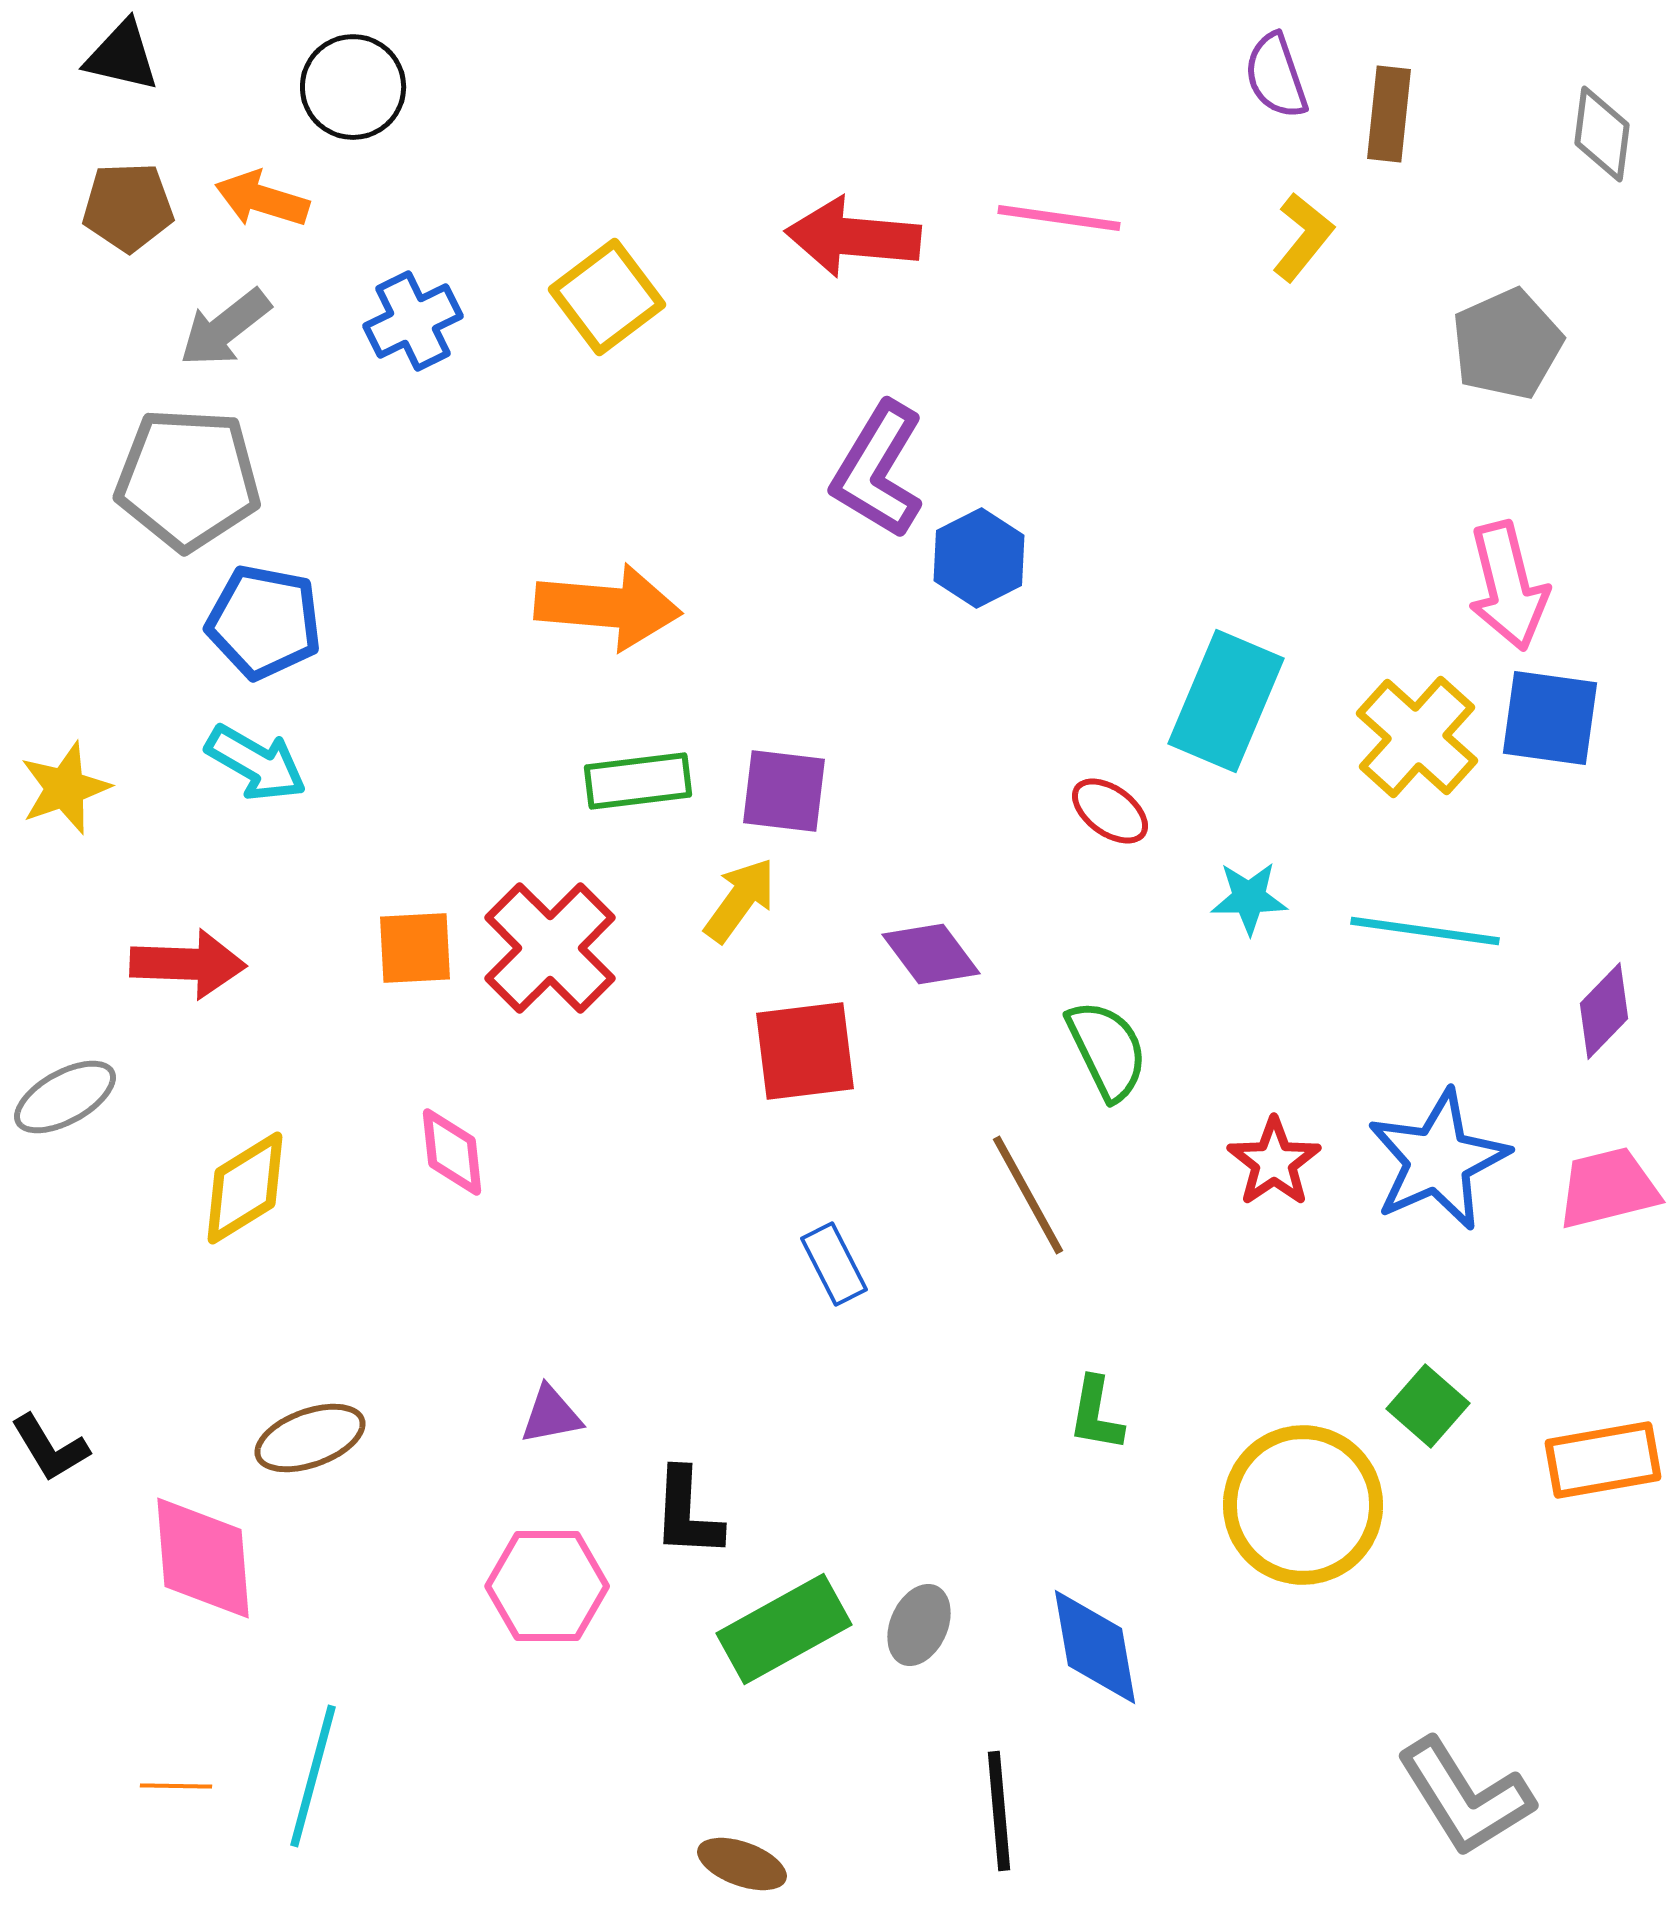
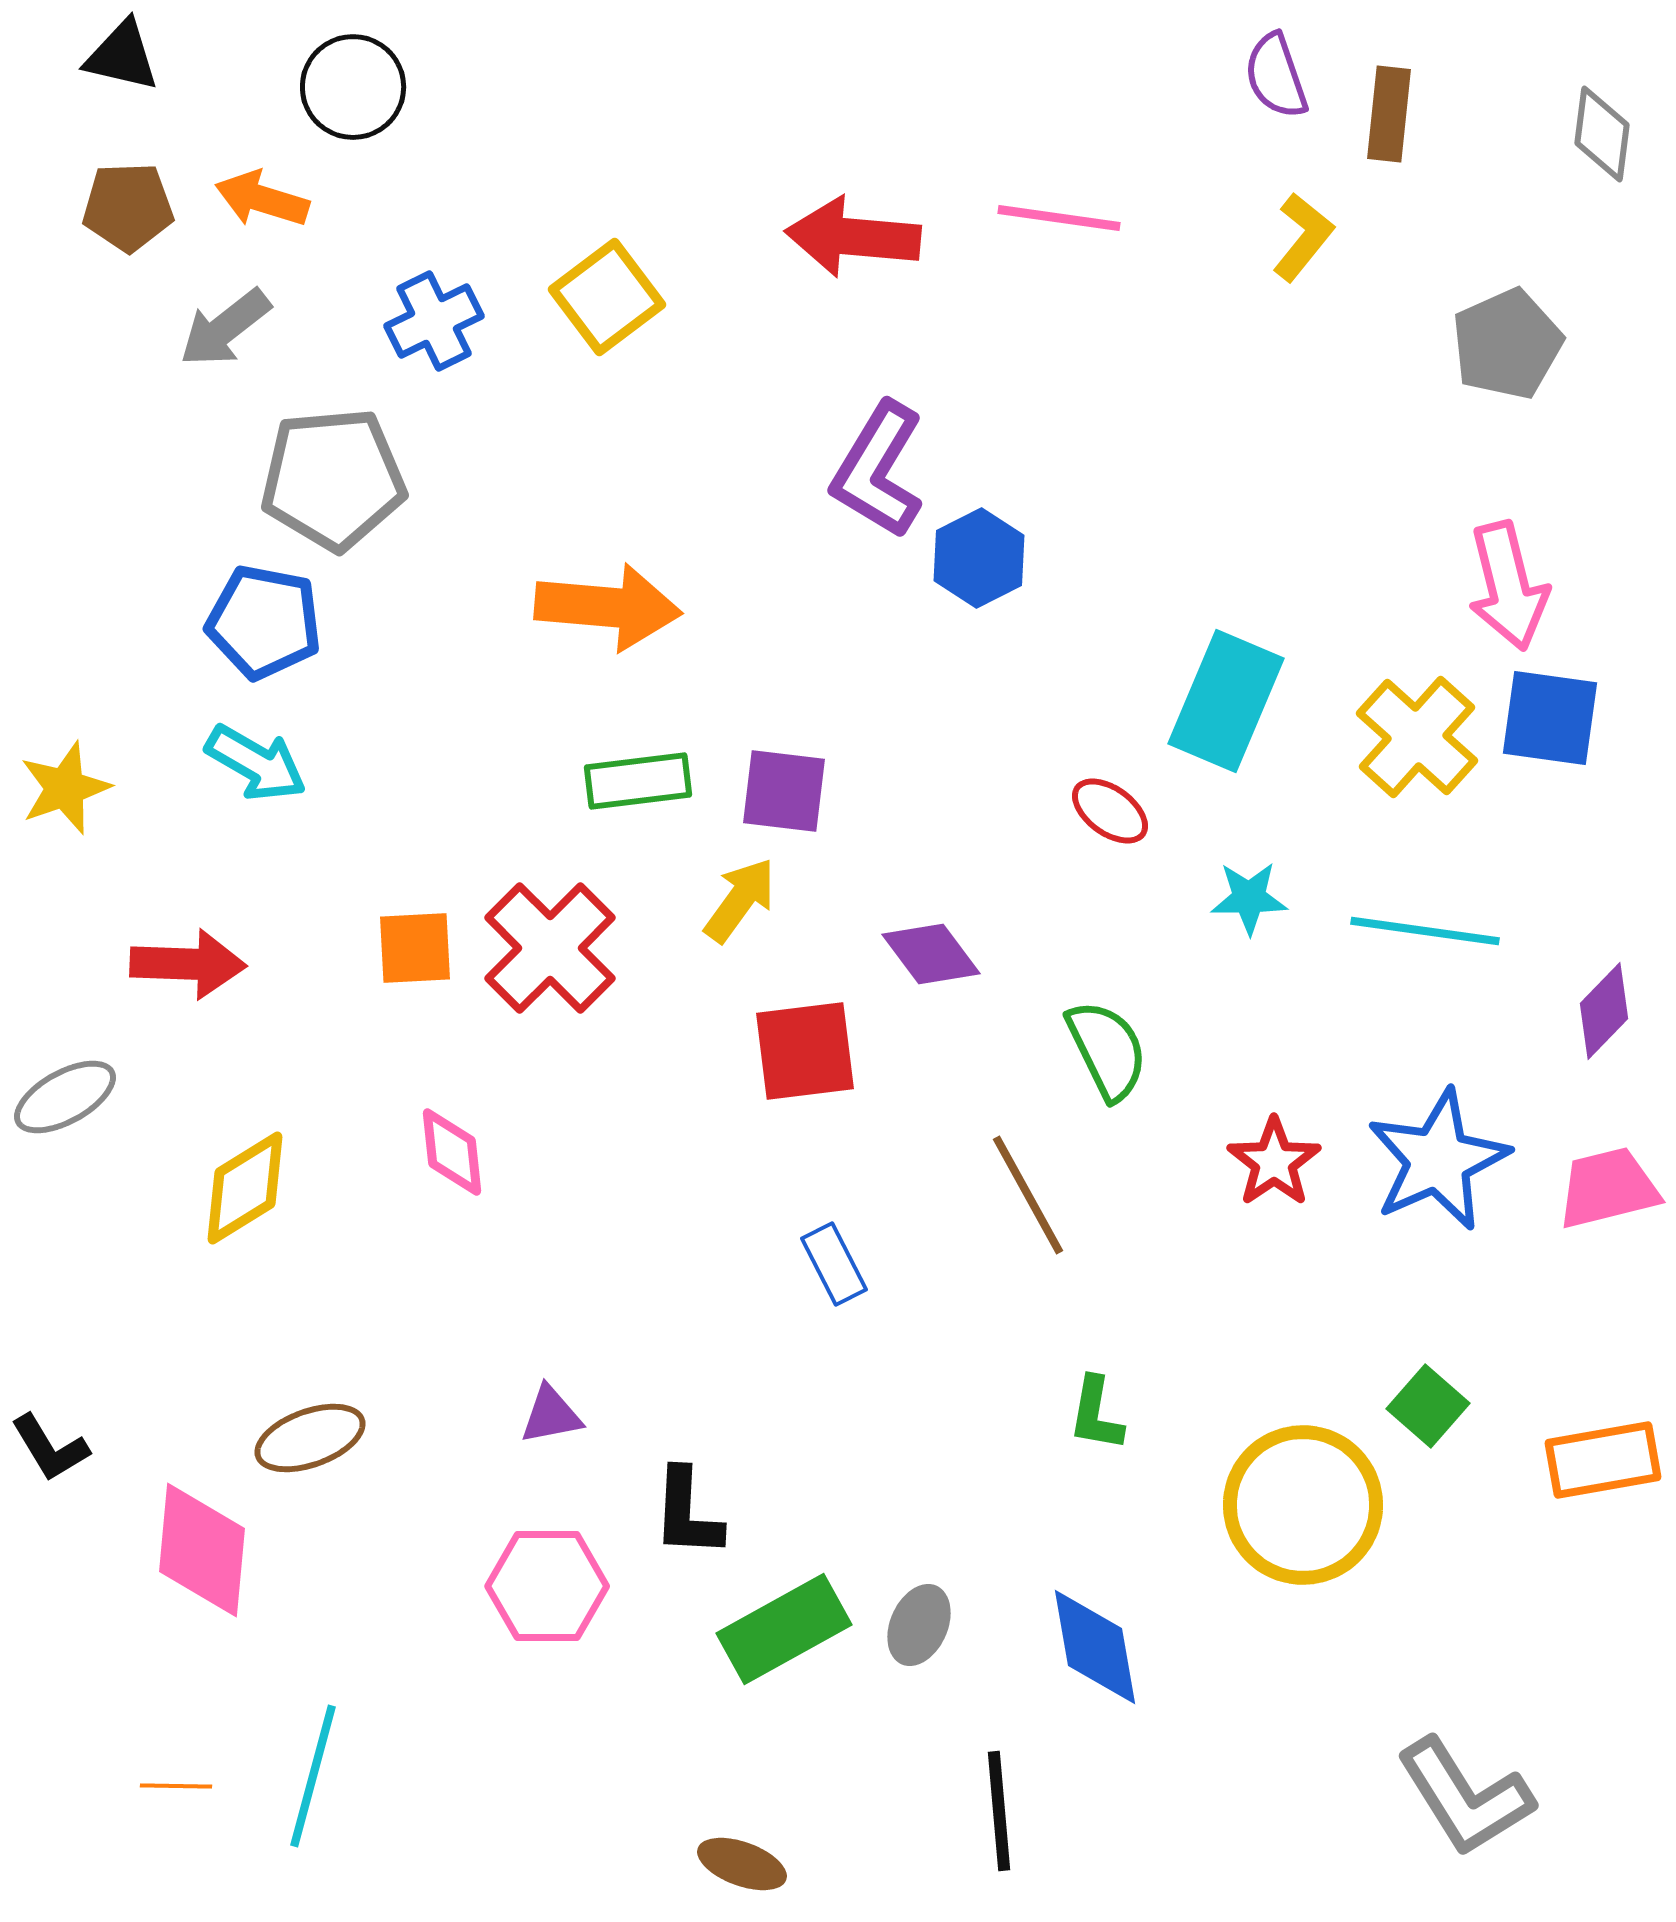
blue cross at (413, 321): moved 21 px right
gray pentagon at (188, 479): moved 145 px right; rotated 8 degrees counterclockwise
pink diamond at (203, 1558): moved 1 px left, 8 px up; rotated 10 degrees clockwise
